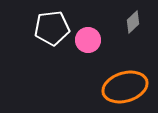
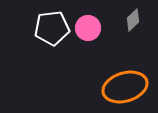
gray diamond: moved 2 px up
pink circle: moved 12 px up
